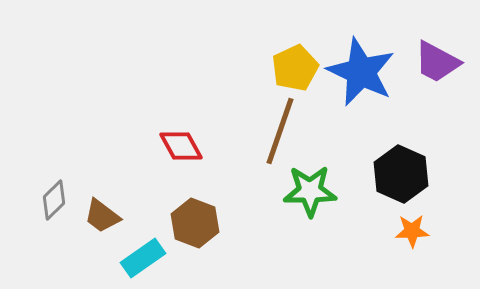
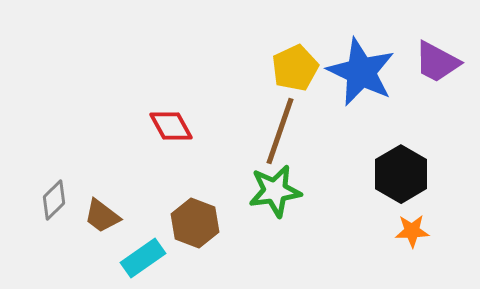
red diamond: moved 10 px left, 20 px up
black hexagon: rotated 6 degrees clockwise
green star: moved 35 px left; rotated 8 degrees counterclockwise
